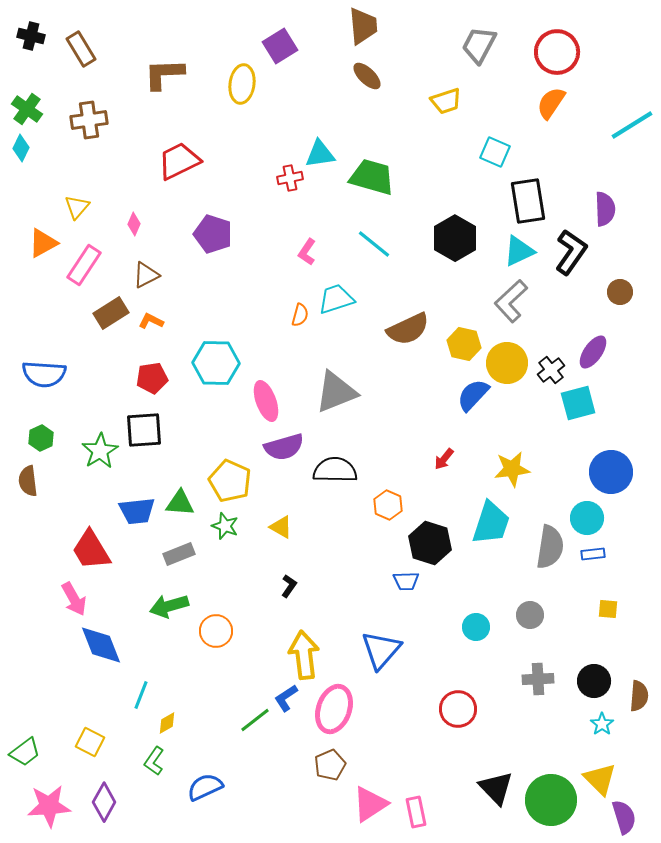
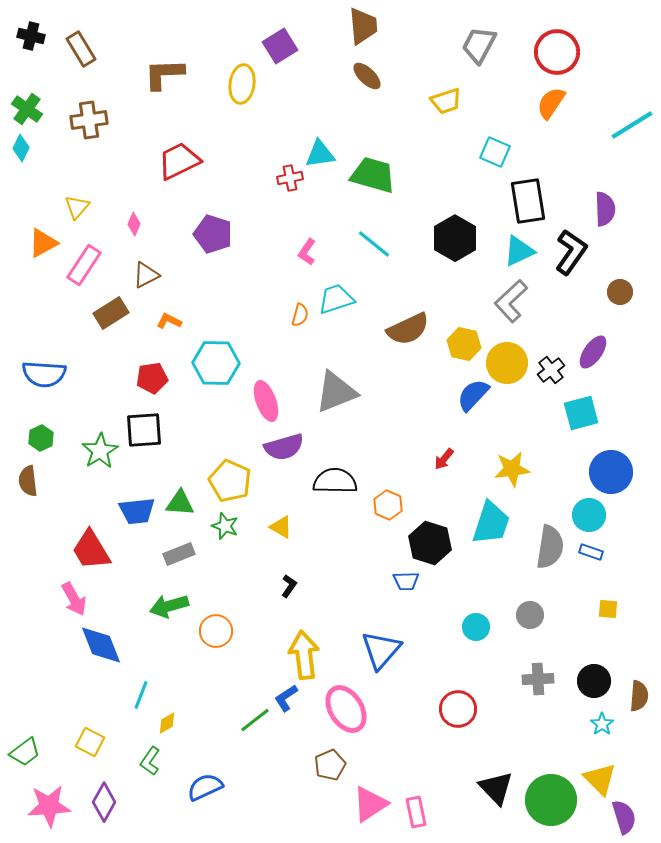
green trapezoid at (372, 177): moved 1 px right, 2 px up
orange L-shape at (151, 321): moved 18 px right
cyan square at (578, 403): moved 3 px right, 10 px down
black semicircle at (335, 470): moved 11 px down
cyan circle at (587, 518): moved 2 px right, 3 px up
blue rectangle at (593, 554): moved 2 px left, 2 px up; rotated 25 degrees clockwise
pink ellipse at (334, 709): moved 12 px right; rotated 51 degrees counterclockwise
green L-shape at (154, 761): moved 4 px left
